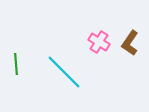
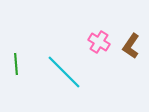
brown L-shape: moved 1 px right, 3 px down
